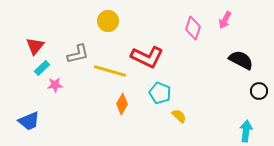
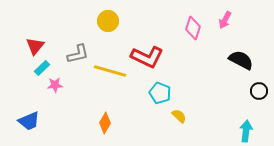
orange diamond: moved 17 px left, 19 px down
